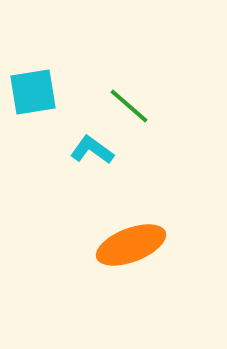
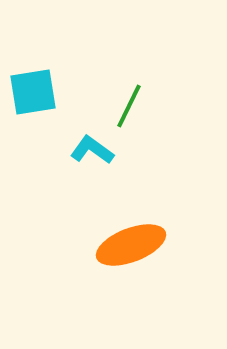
green line: rotated 75 degrees clockwise
